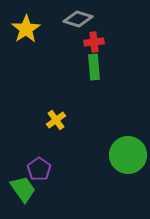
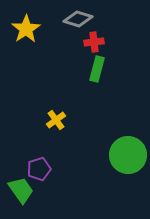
green rectangle: moved 3 px right, 2 px down; rotated 20 degrees clockwise
purple pentagon: rotated 20 degrees clockwise
green trapezoid: moved 2 px left, 1 px down
